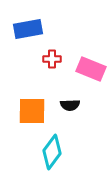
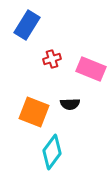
blue rectangle: moved 1 px left, 4 px up; rotated 48 degrees counterclockwise
red cross: rotated 18 degrees counterclockwise
black semicircle: moved 1 px up
orange square: moved 2 px right, 1 px down; rotated 20 degrees clockwise
